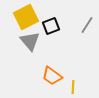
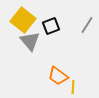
yellow square: moved 3 px left, 3 px down; rotated 25 degrees counterclockwise
orange trapezoid: moved 6 px right
